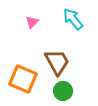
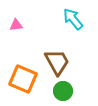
pink triangle: moved 16 px left, 3 px down; rotated 40 degrees clockwise
